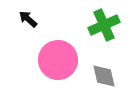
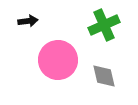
black arrow: moved 2 px down; rotated 132 degrees clockwise
